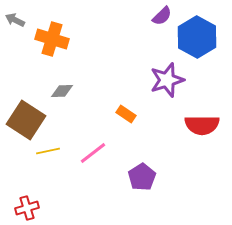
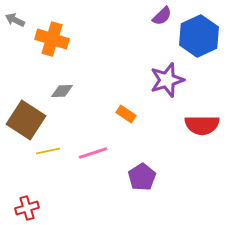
blue hexagon: moved 2 px right, 1 px up; rotated 6 degrees clockwise
pink line: rotated 20 degrees clockwise
